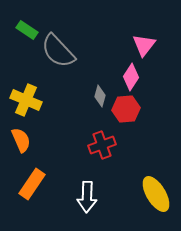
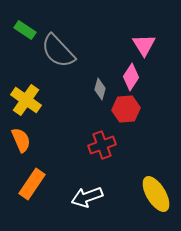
green rectangle: moved 2 px left
pink triangle: rotated 10 degrees counterclockwise
gray diamond: moved 7 px up
yellow cross: rotated 12 degrees clockwise
white arrow: rotated 68 degrees clockwise
